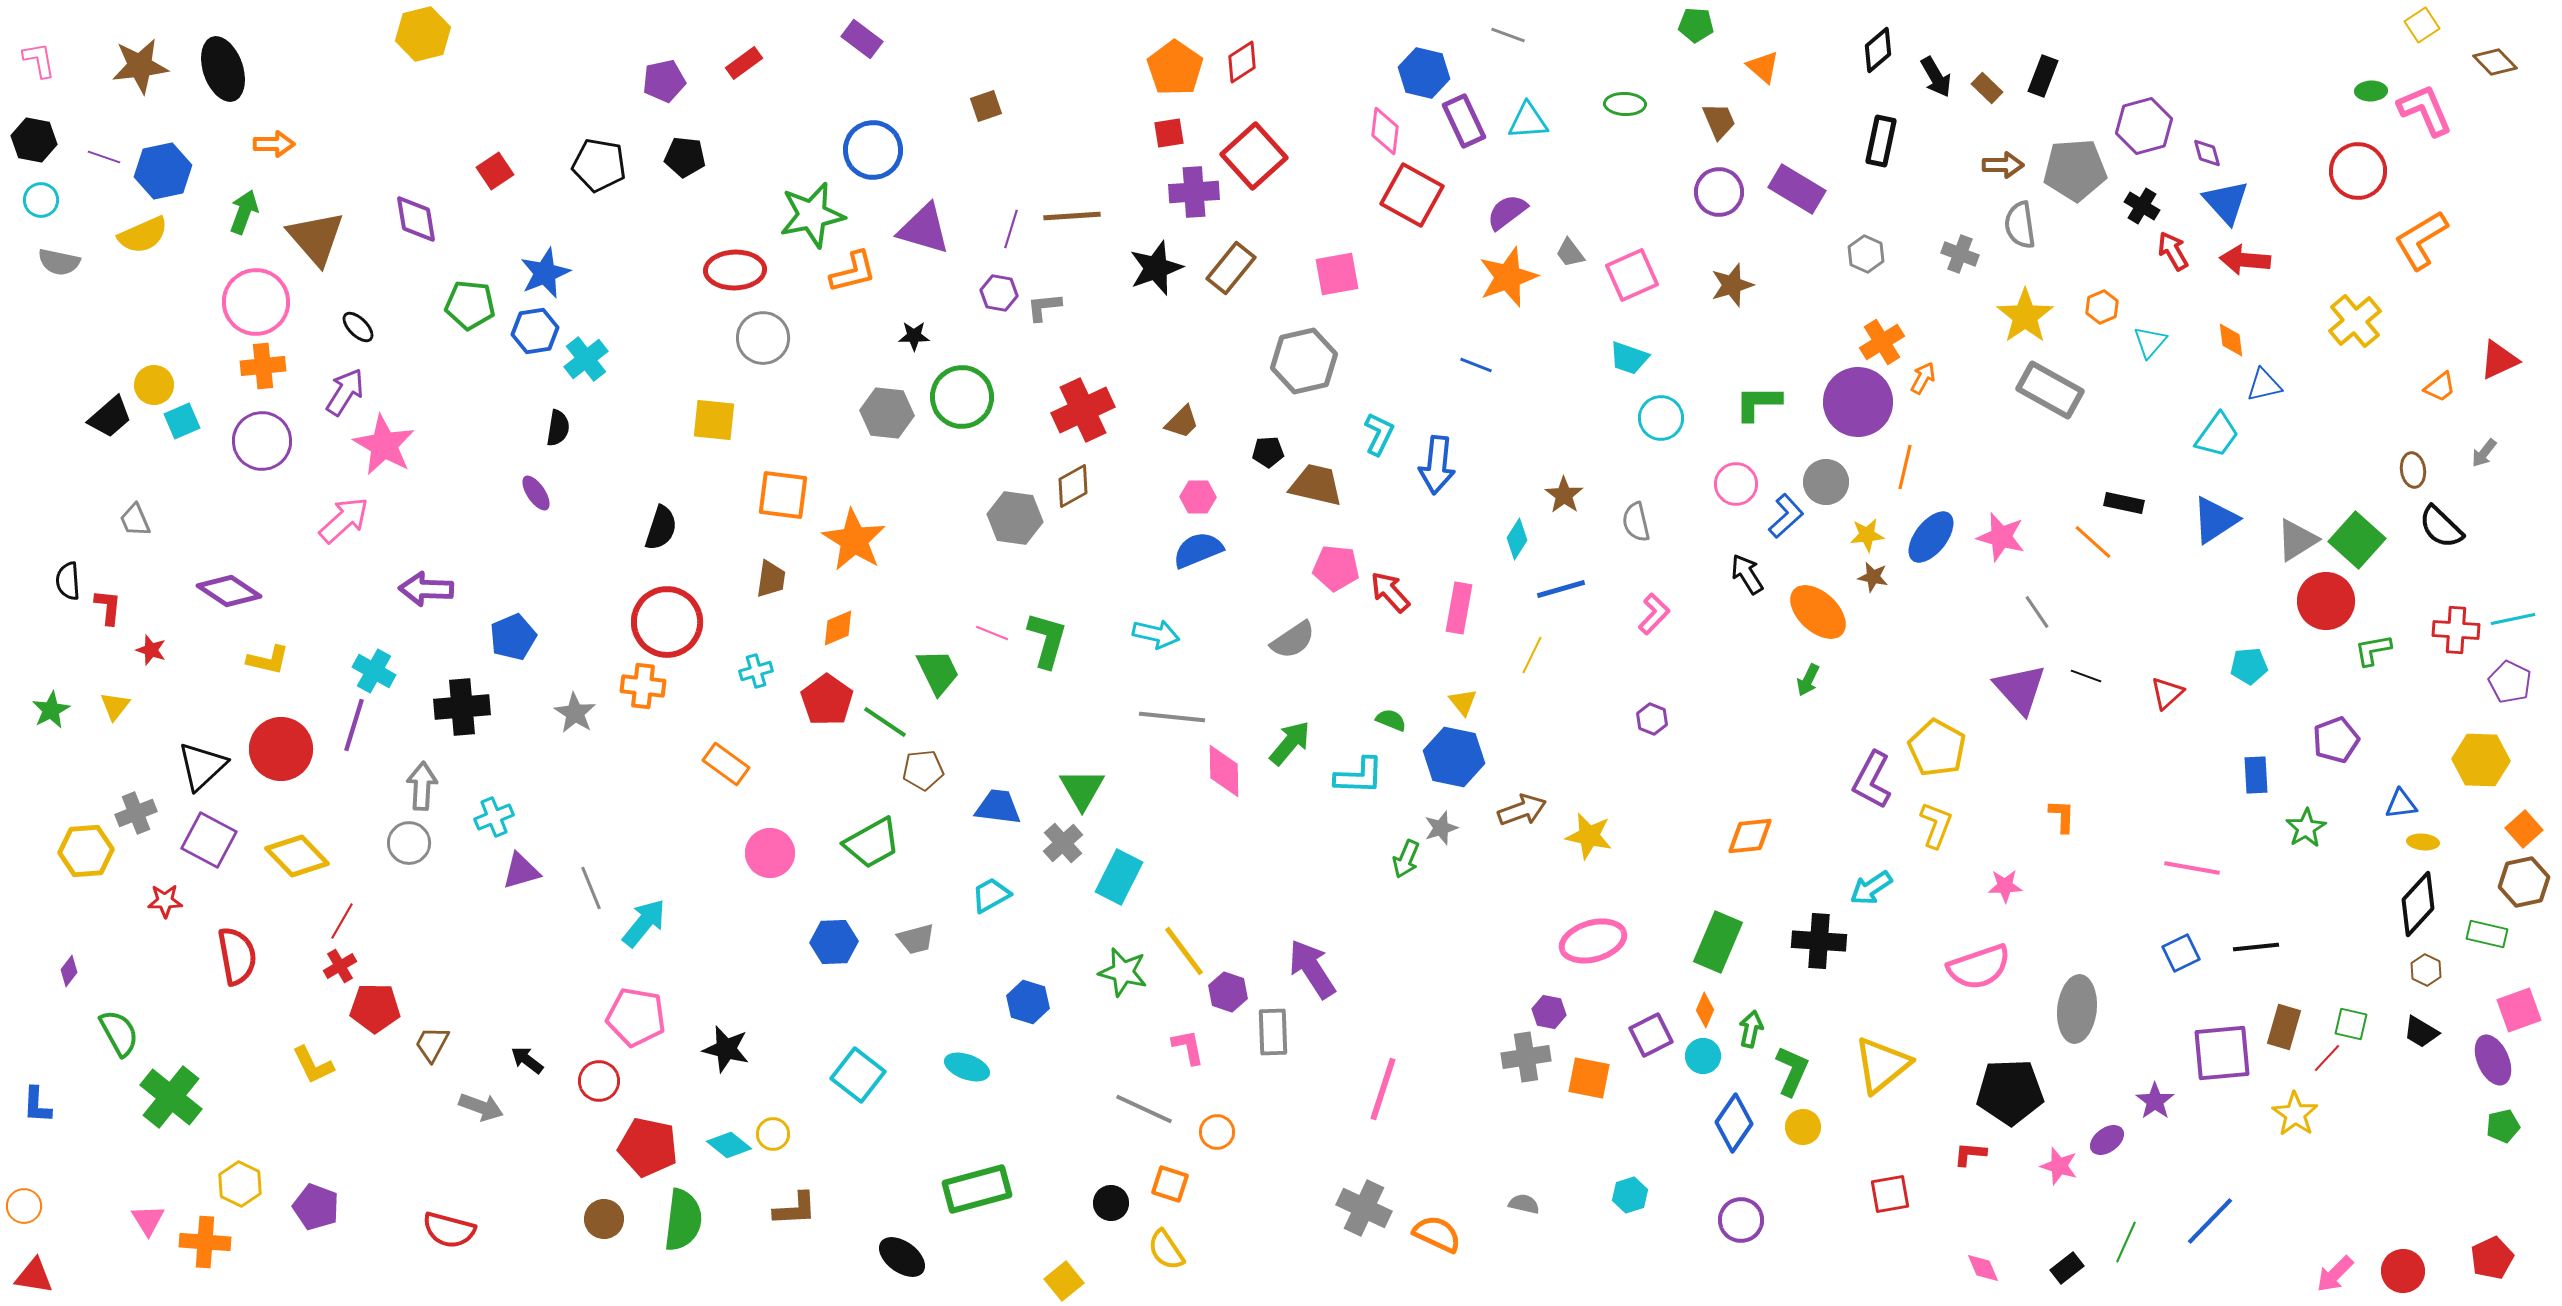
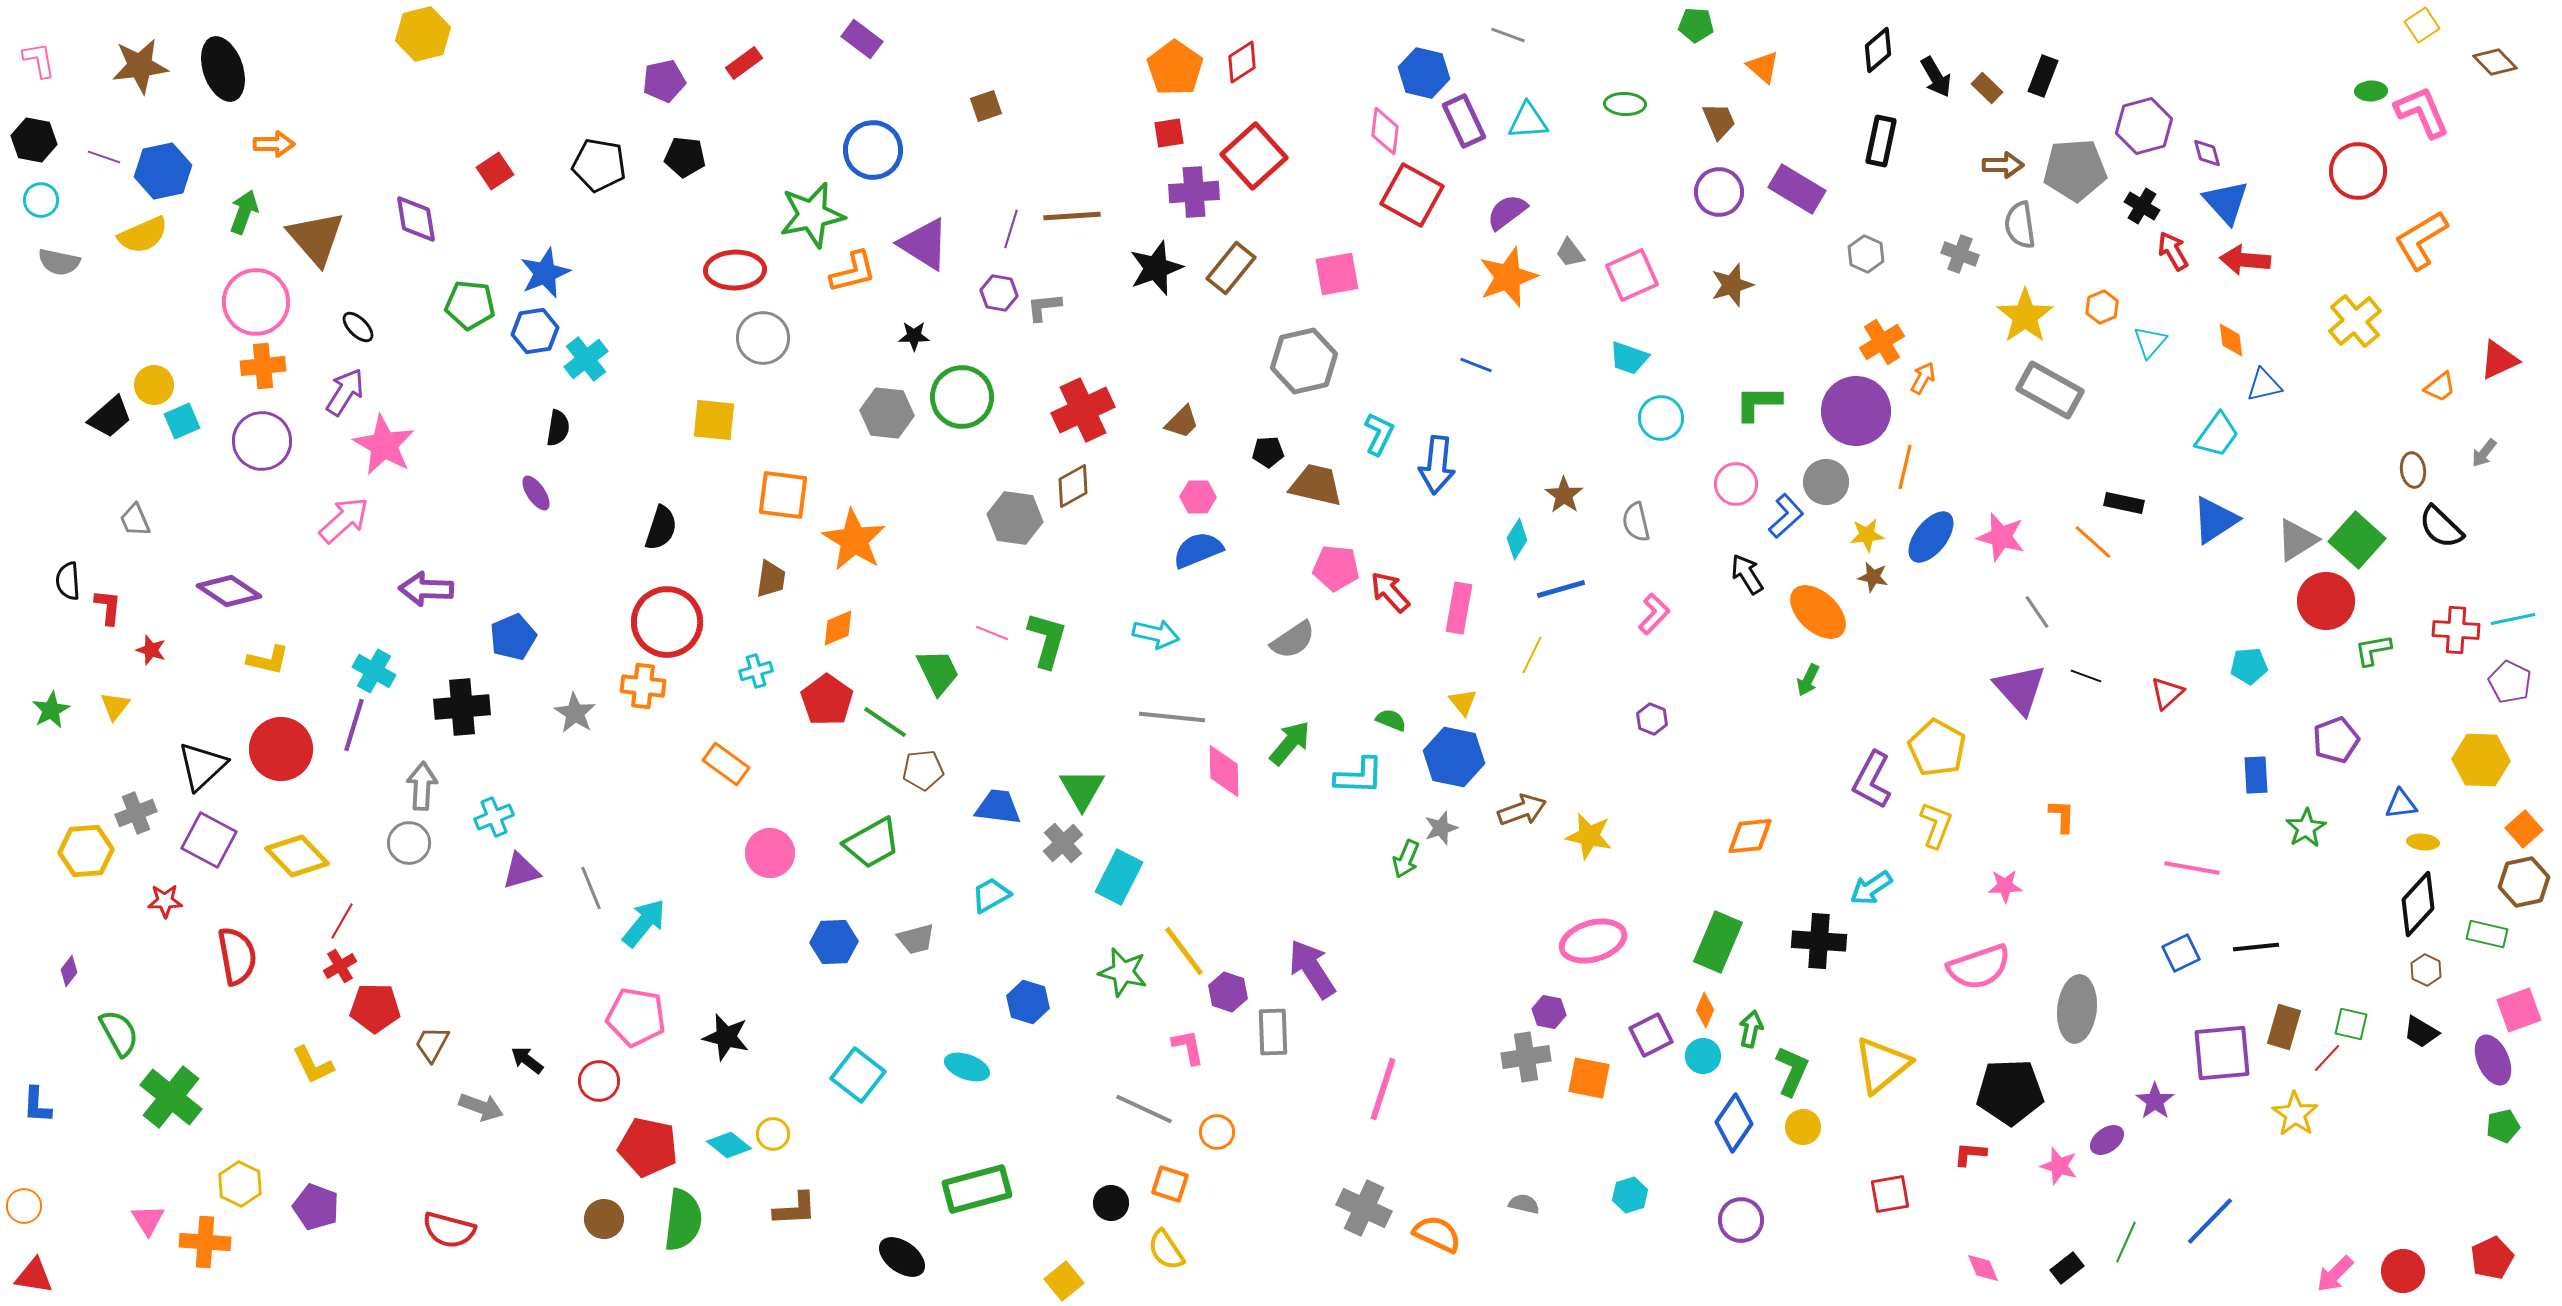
pink L-shape at (2425, 110): moved 3 px left, 2 px down
purple triangle at (924, 229): moved 15 px down; rotated 16 degrees clockwise
purple circle at (1858, 402): moved 2 px left, 9 px down
black star at (726, 1049): moved 12 px up
